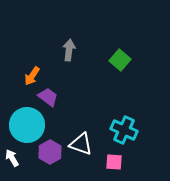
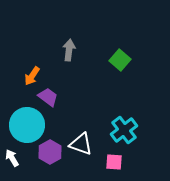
cyan cross: rotated 28 degrees clockwise
